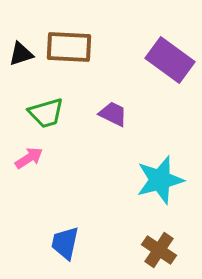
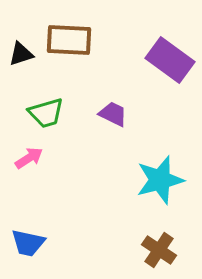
brown rectangle: moved 7 px up
blue trapezoid: moved 37 px left; rotated 90 degrees counterclockwise
